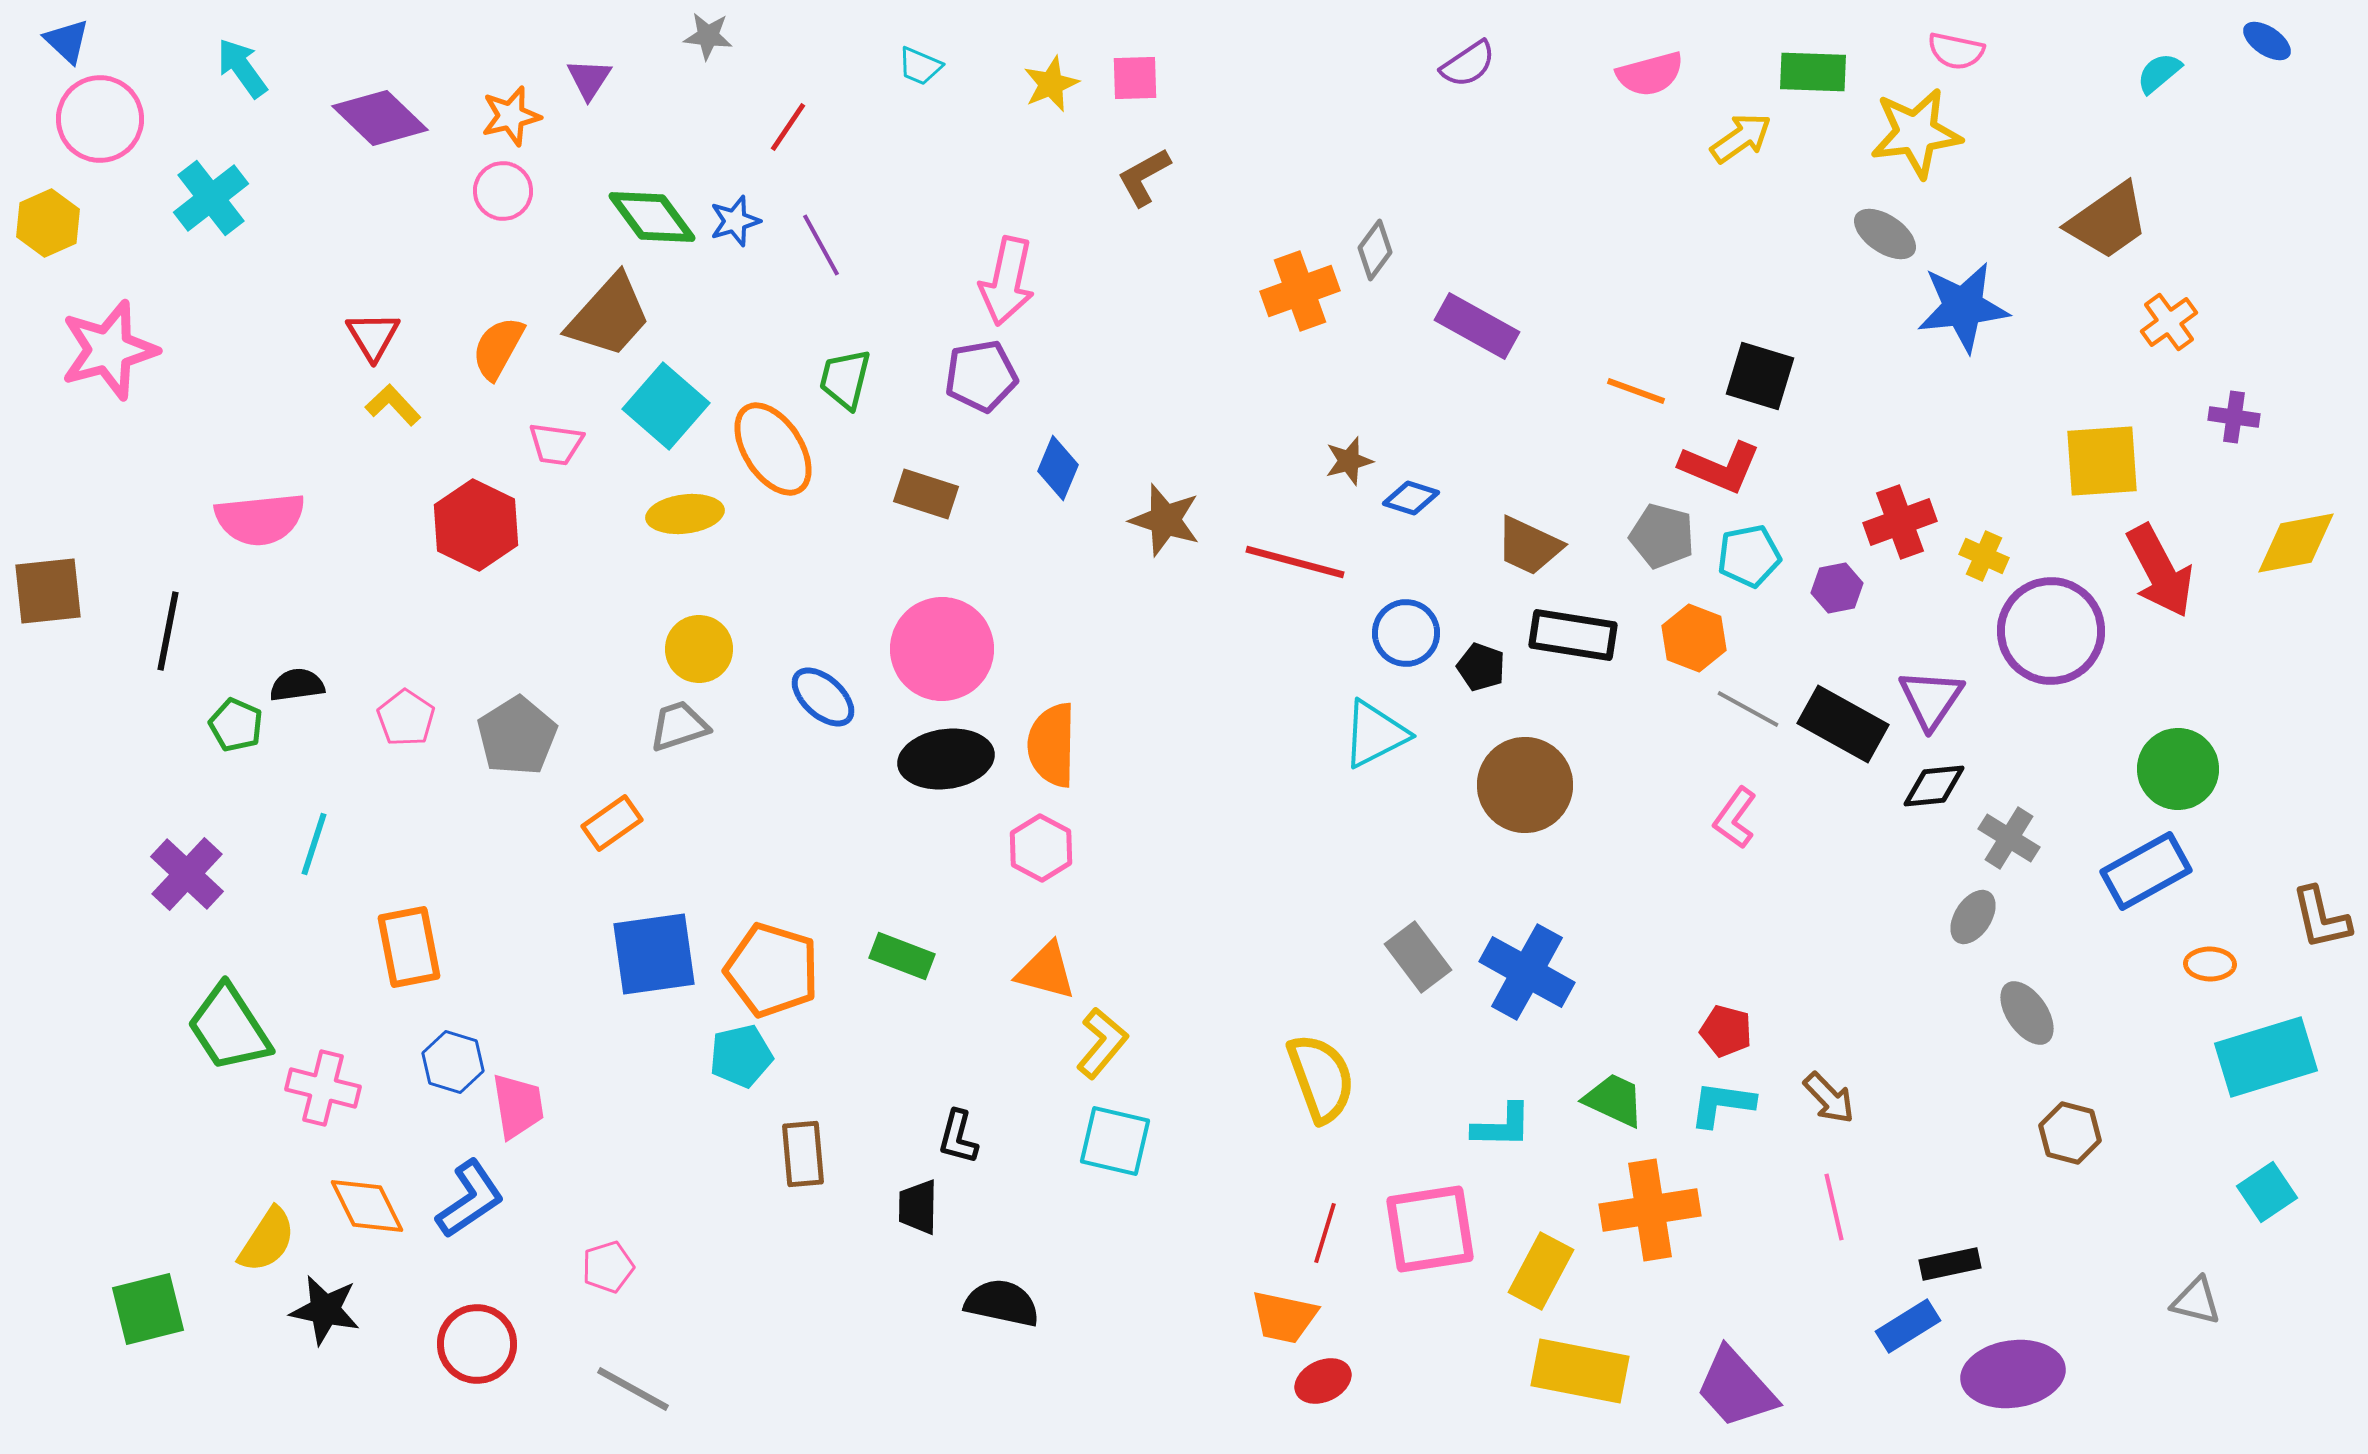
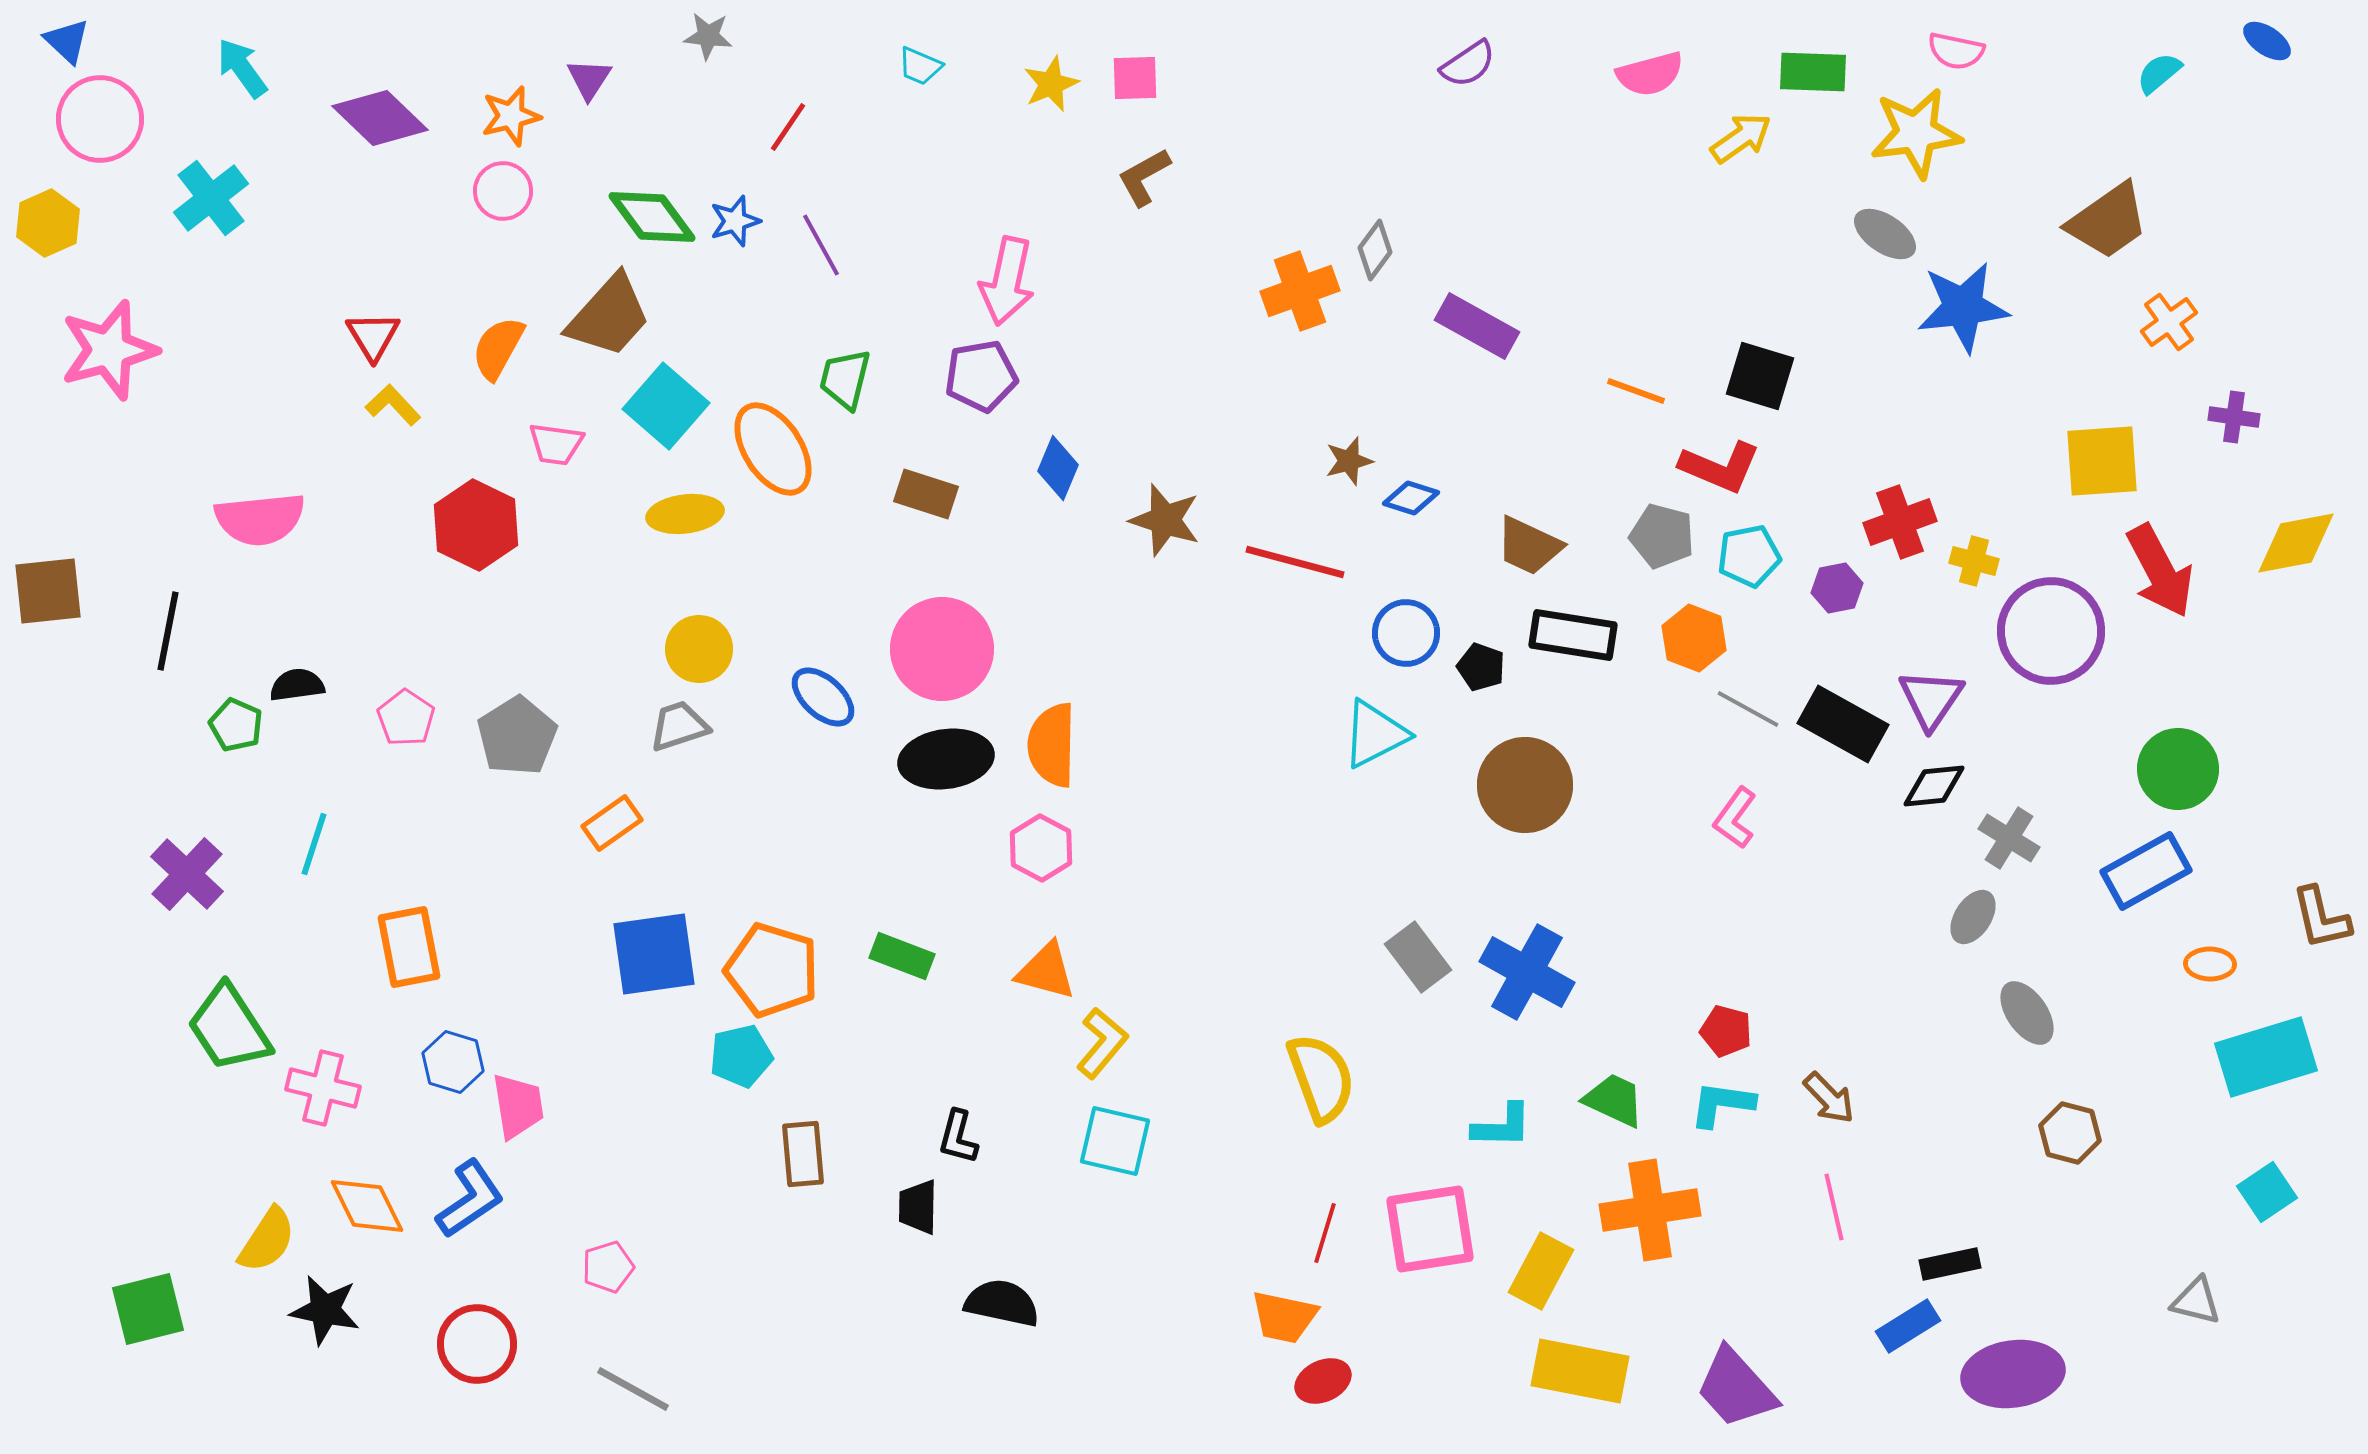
yellow cross at (1984, 556): moved 10 px left, 5 px down; rotated 9 degrees counterclockwise
